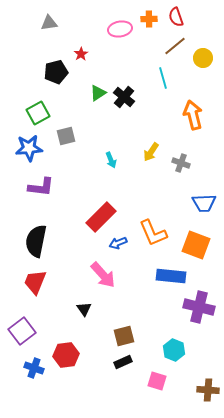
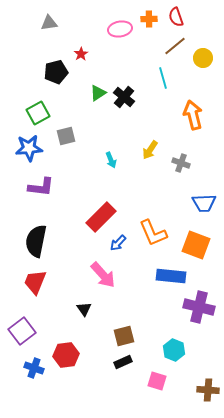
yellow arrow: moved 1 px left, 2 px up
blue arrow: rotated 24 degrees counterclockwise
